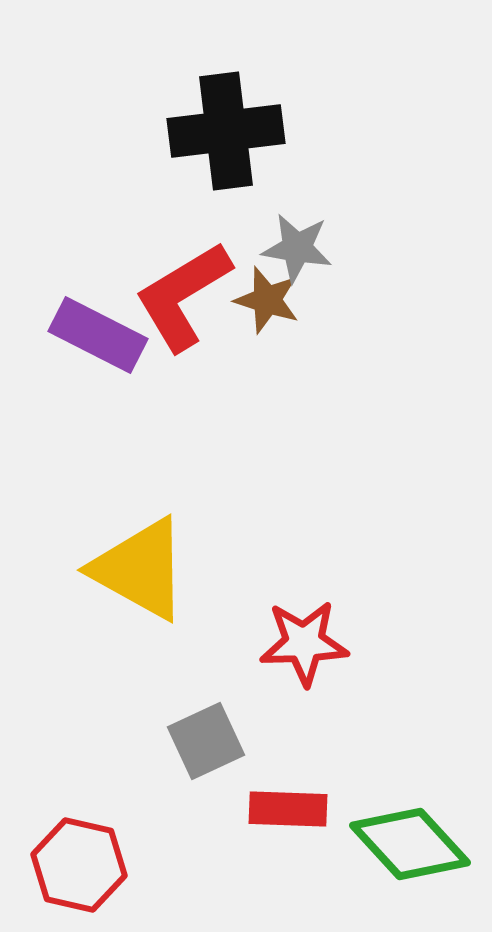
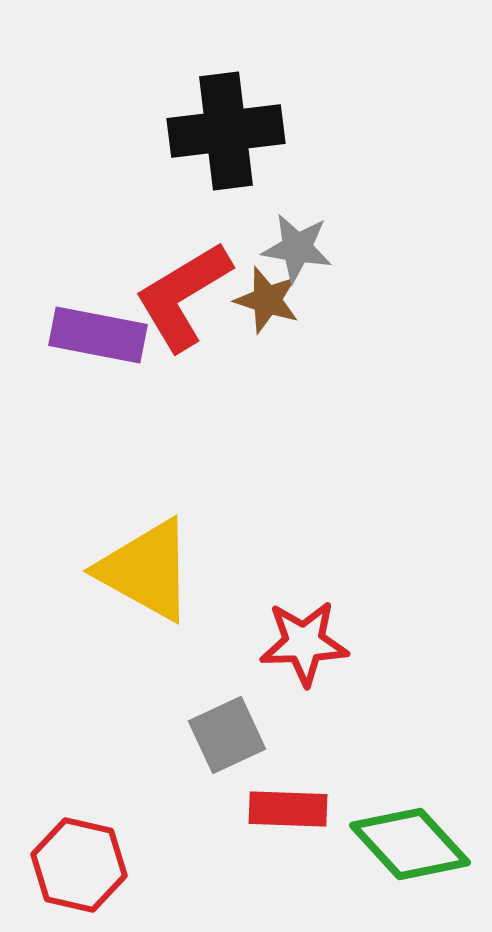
purple rectangle: rotated 16 degrees counterclockwise
yellow triangle: moved 6 px right, 1 px down
gray square: moved 21 px right, 6 px up
